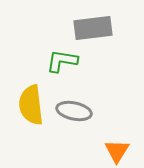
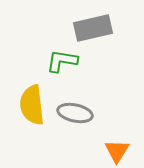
gray rectangle: rotated 6 degrees counterclockwise
yellow semicircle: moved 1 px right
gray ellipse: moved 1 px right, 2 px down
